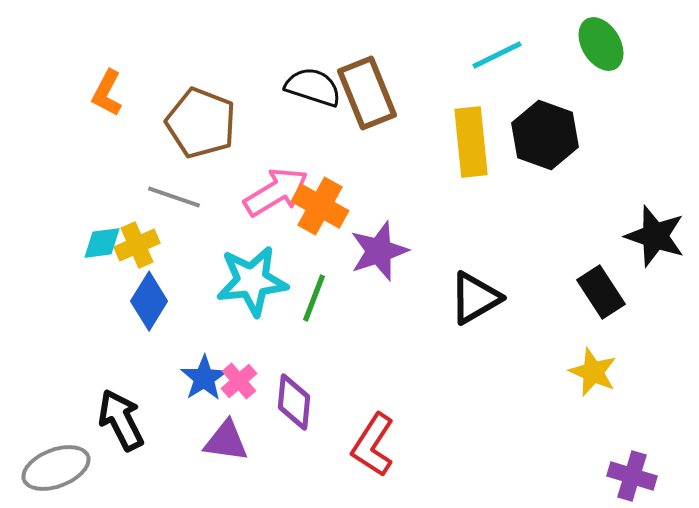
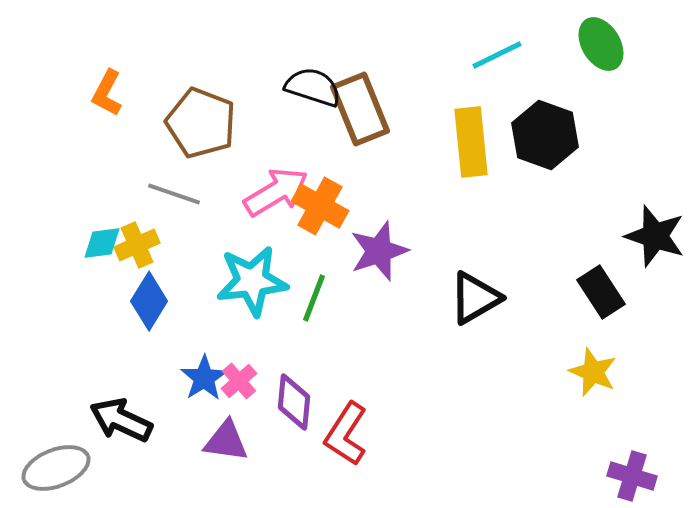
brown rectangle: moved 7 px left, 16 px down
gray line: moved 3 px up
black arrow: rotated 38 degrees counterclockwise
red L-shape: moved 27 px left, 11 px up
